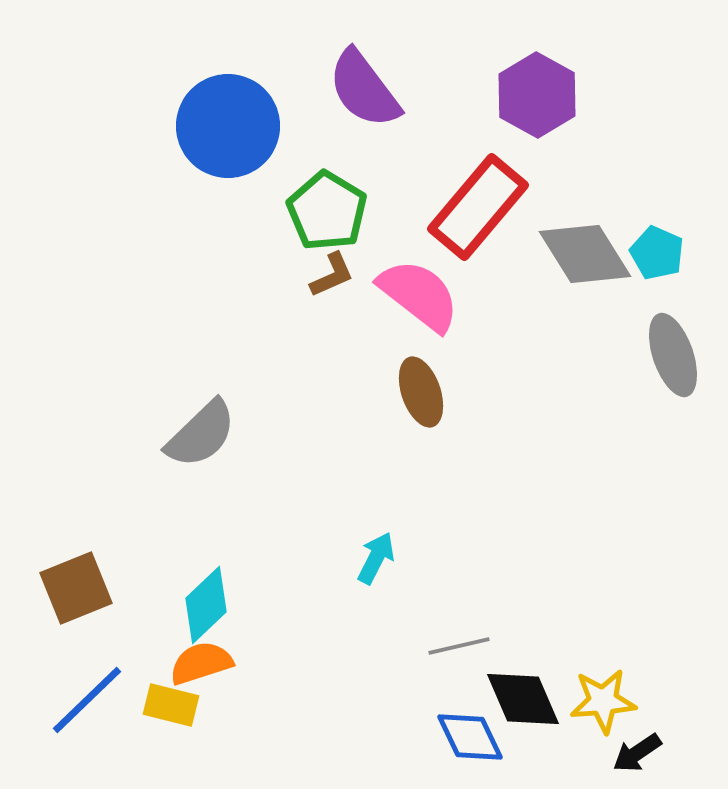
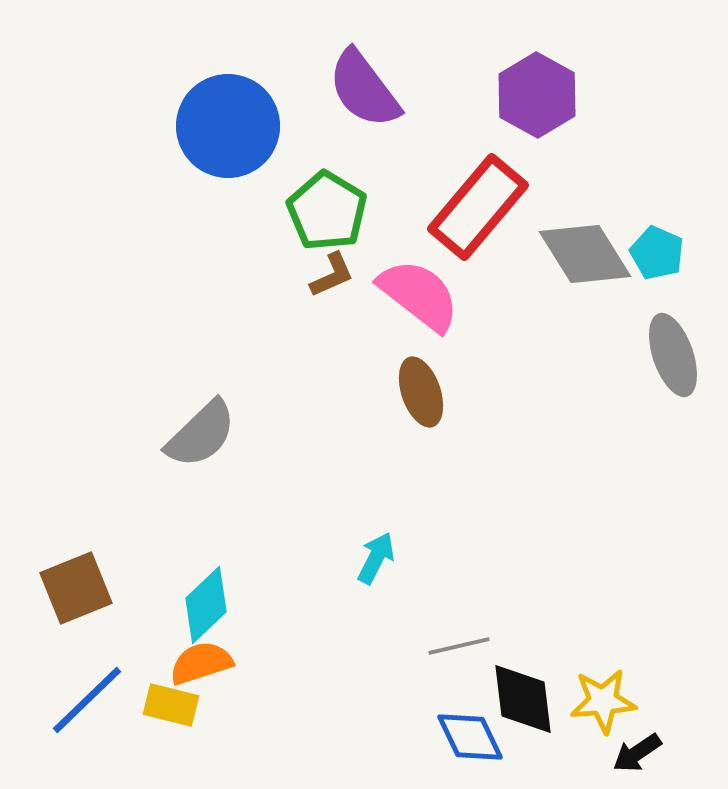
black diamond: rotated 16 degrees clockwise
